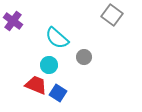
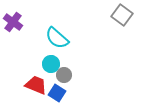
gray square: moved 10 px right
purple cross: moved 1 px down
gray circle: moved 20 px left, 18 px down
cyan circle: moved 2 px right, 1 px up
blue square: moved 1 px left
